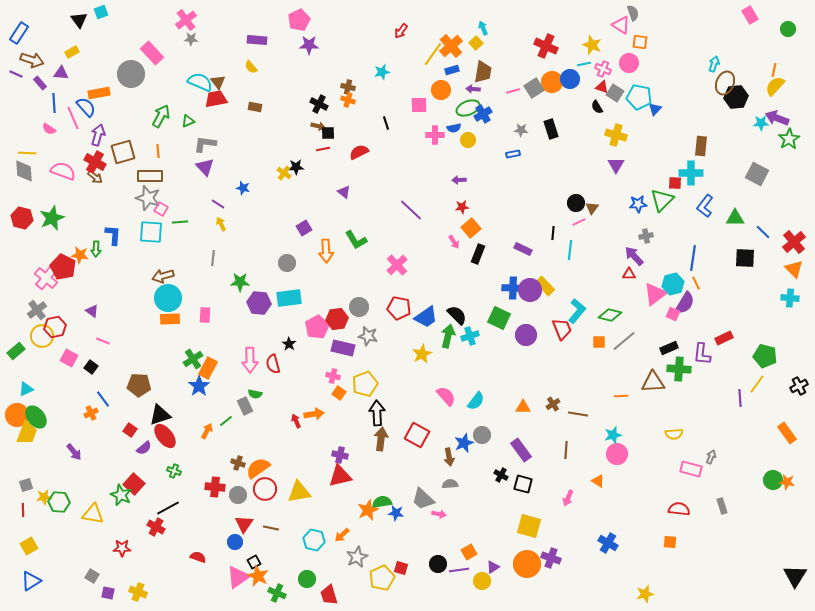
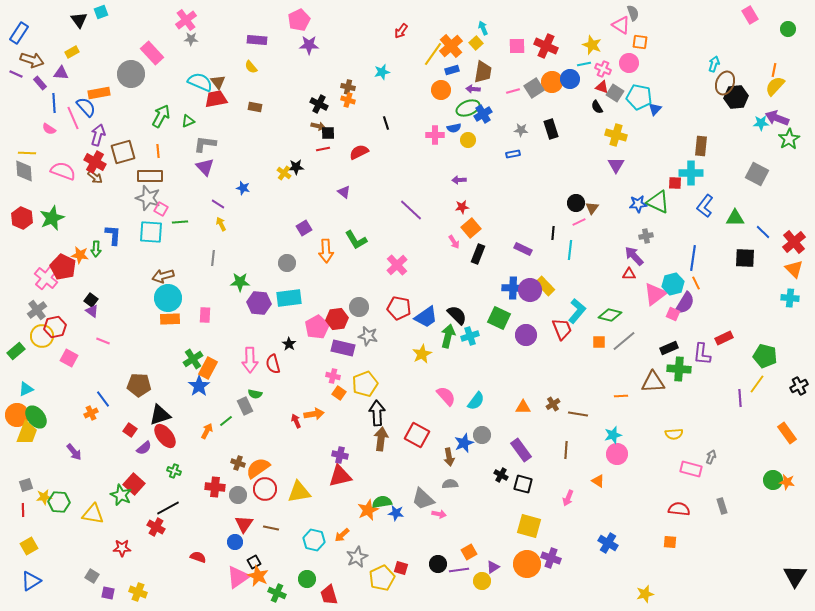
pink square at (419, 105): moved 98 px right, 59 px up
green triangle at (662, 200): moved 4 px left, 2 px down; rotated 50 degrees counterclockwise
red hexagon at (22, 218): rotated 10 degrees clockwise
black square at (91, 367): moved 67 px up
